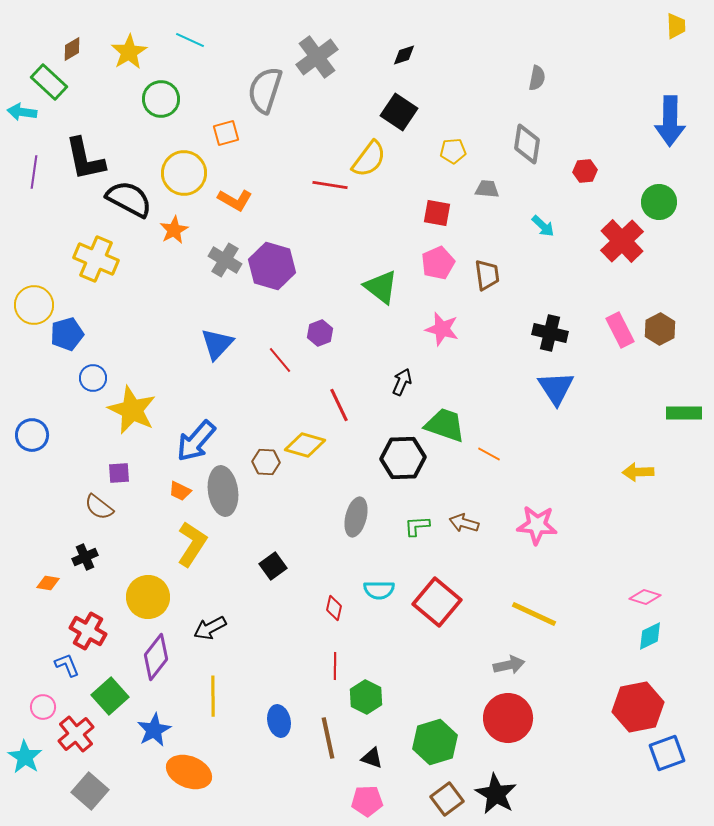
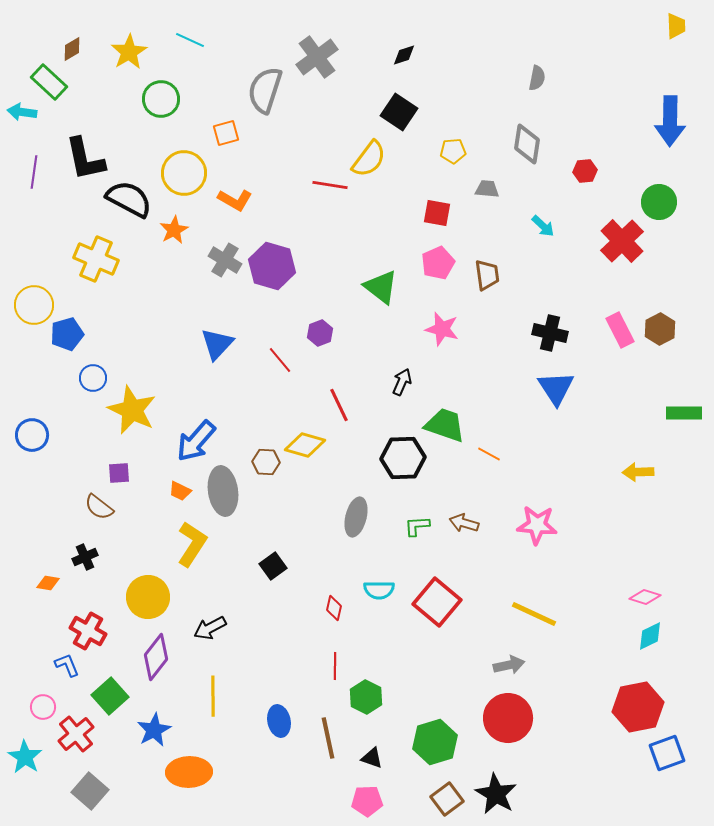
orange ellipse at (189, 772): rotated 24 degrees counterclockwise
